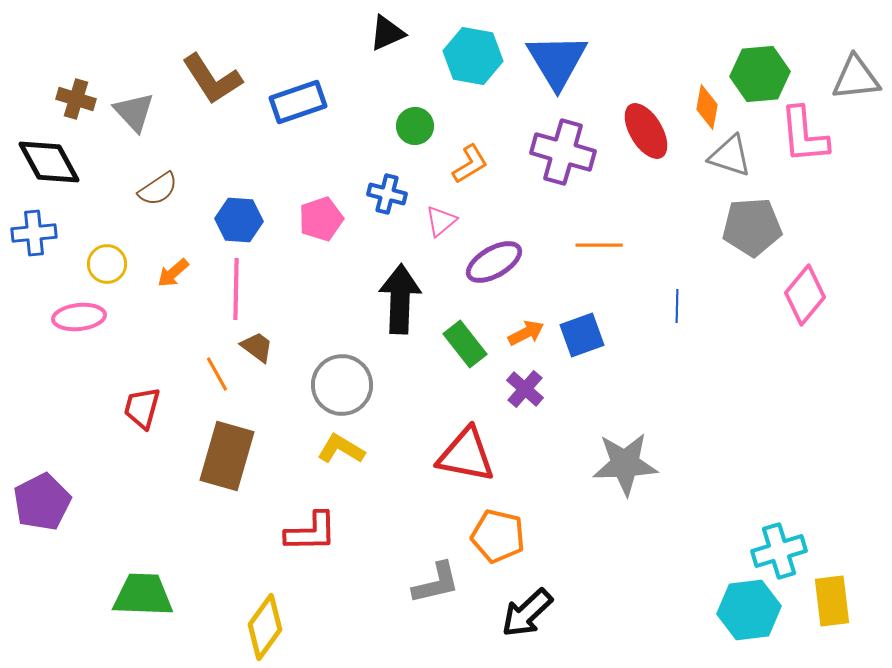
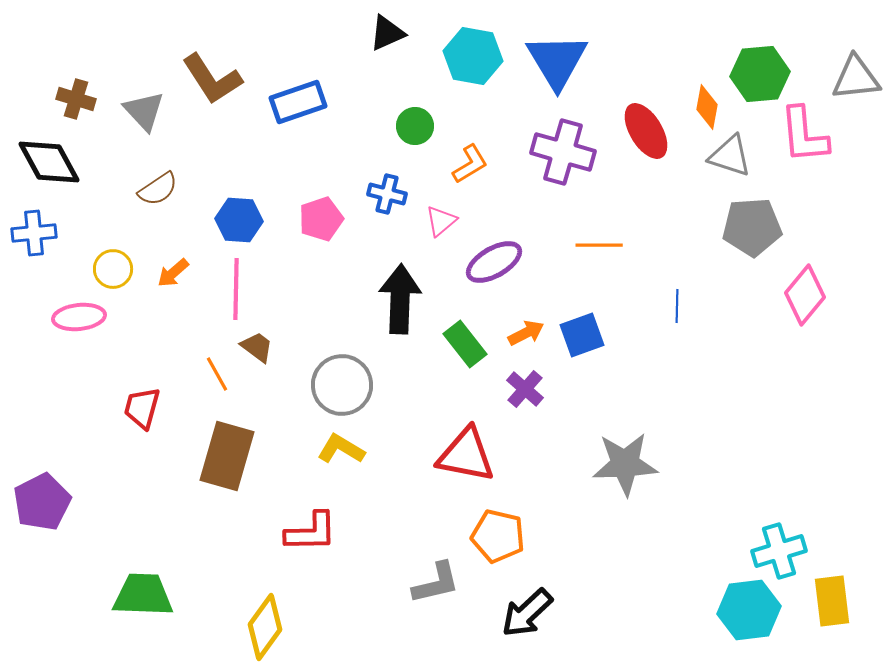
gray triangle at (134, 112): moved 10 px right, 1 px up
yellow circle at (107, 264): moved 6 px right, 5 px down
